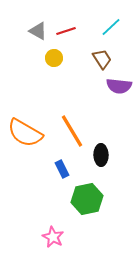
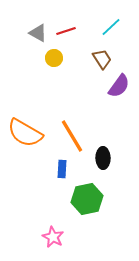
gray triangle: moved 2 px down
purple semicircle: rotated 60 degrees counterclockwise
orange line: moved 5 px down
black ellipse: moved 2 px right, 3 px down
blue rectangle: rotated 30 degrees clockwise
